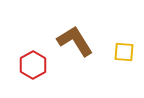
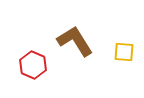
red hexagon: rotated 8 degrees counterclockwise
